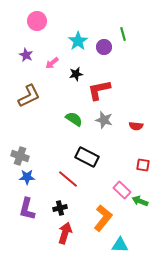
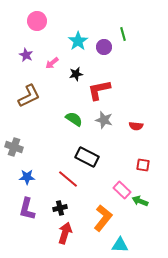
gray cross: moved 6 px left, 9 px up
